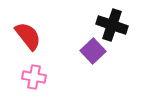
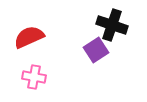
red semicircle: moved 1 px right, 1 px down; rotated 76 degrees counterclockwise
purple square: moved 3 px right, 1 px up; rotated 10 degrees clockwise
